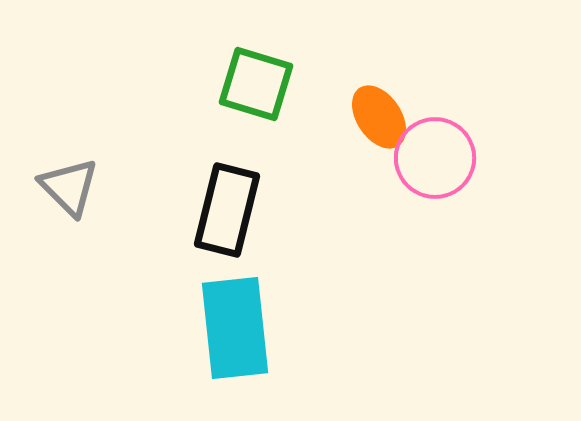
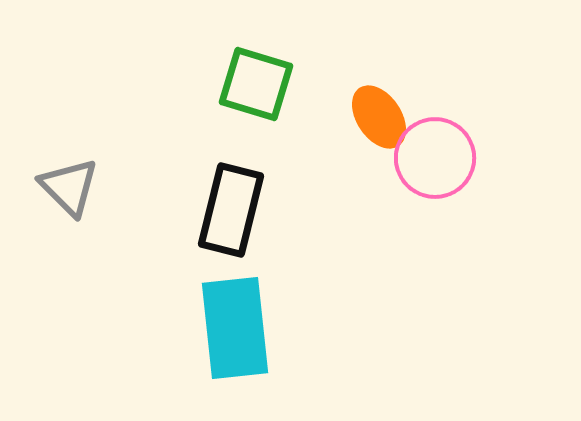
black rectangle: moved 4 px right
